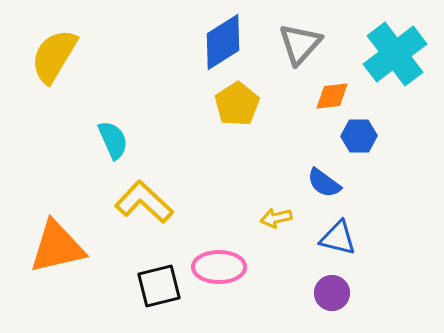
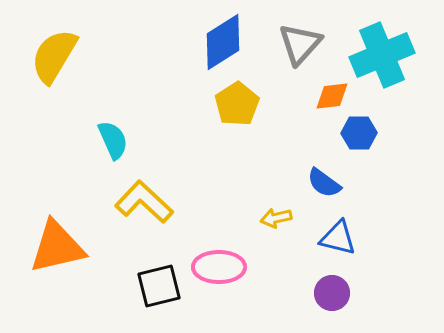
cyan cross: moved 13 px left, 1 px down; rotated 14 degrees clockwise
blue hexagon: moved 3 px up
